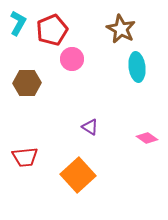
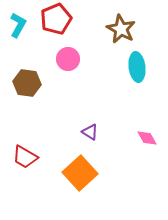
cyan L-shape: moved 2 px down
red pentagon: moved 4 px right, 11 px up
pink circle: moved 4 px left
brown hexagon: rotated 8 degrees clockwise
purple triangle: moved 5 px down
pink diamond: rotated 25 degrees clockwise
red trapezoid: rotated 36 degrees clockwise
orange square: moved 2 px right, 2 px up
